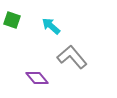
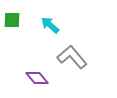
green square: rotated 18 degrees counterclockwise
cyan arrow: moved 1 px left, 1 px up
